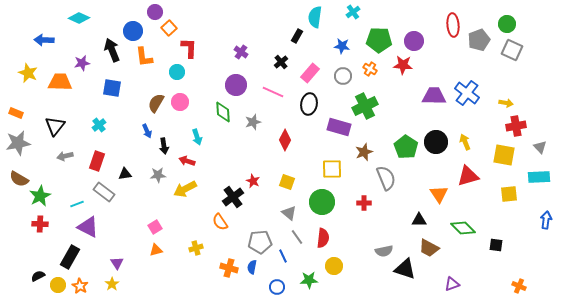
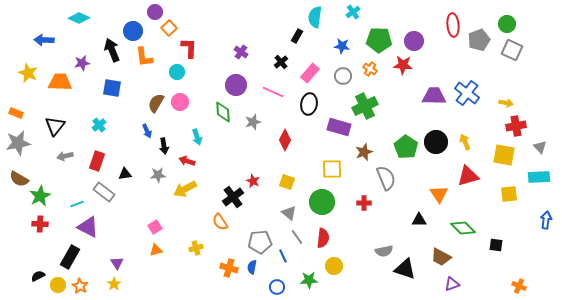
brown trapezoid at (429, 248): moved 12 px right, 9 px down
yellow star at (112, 284): moved 2 px right
